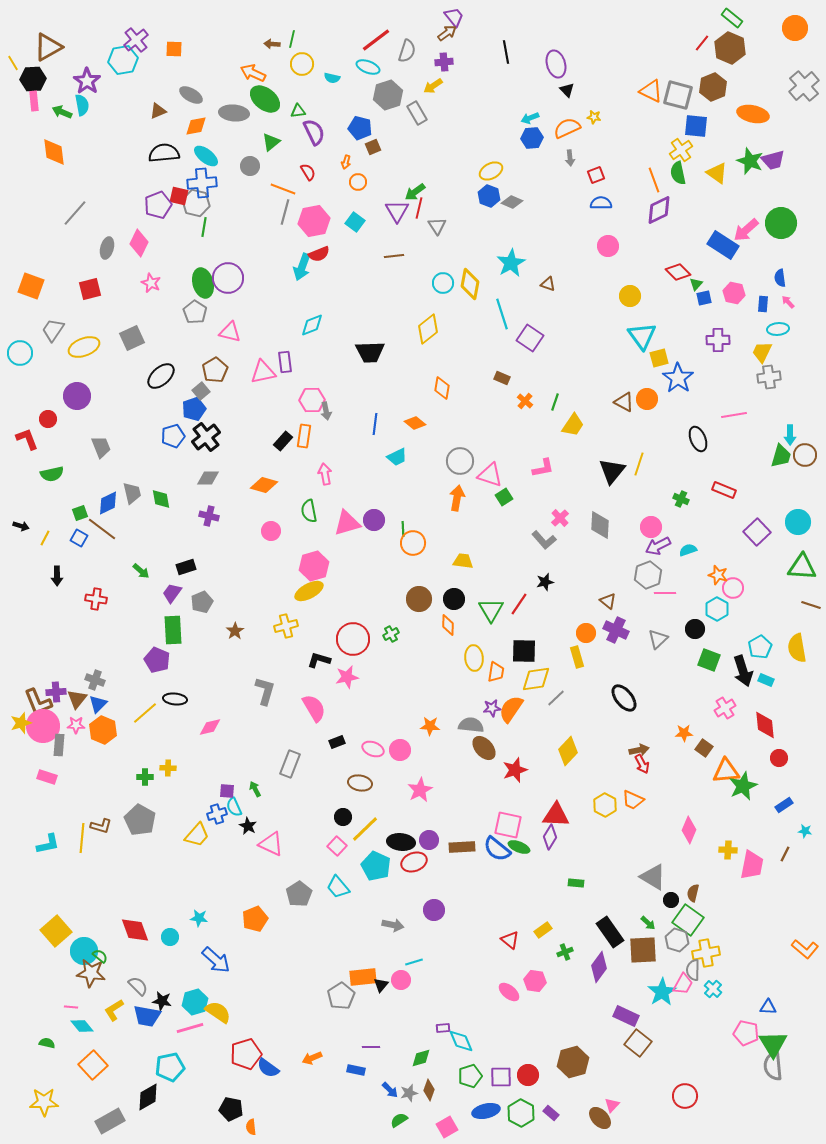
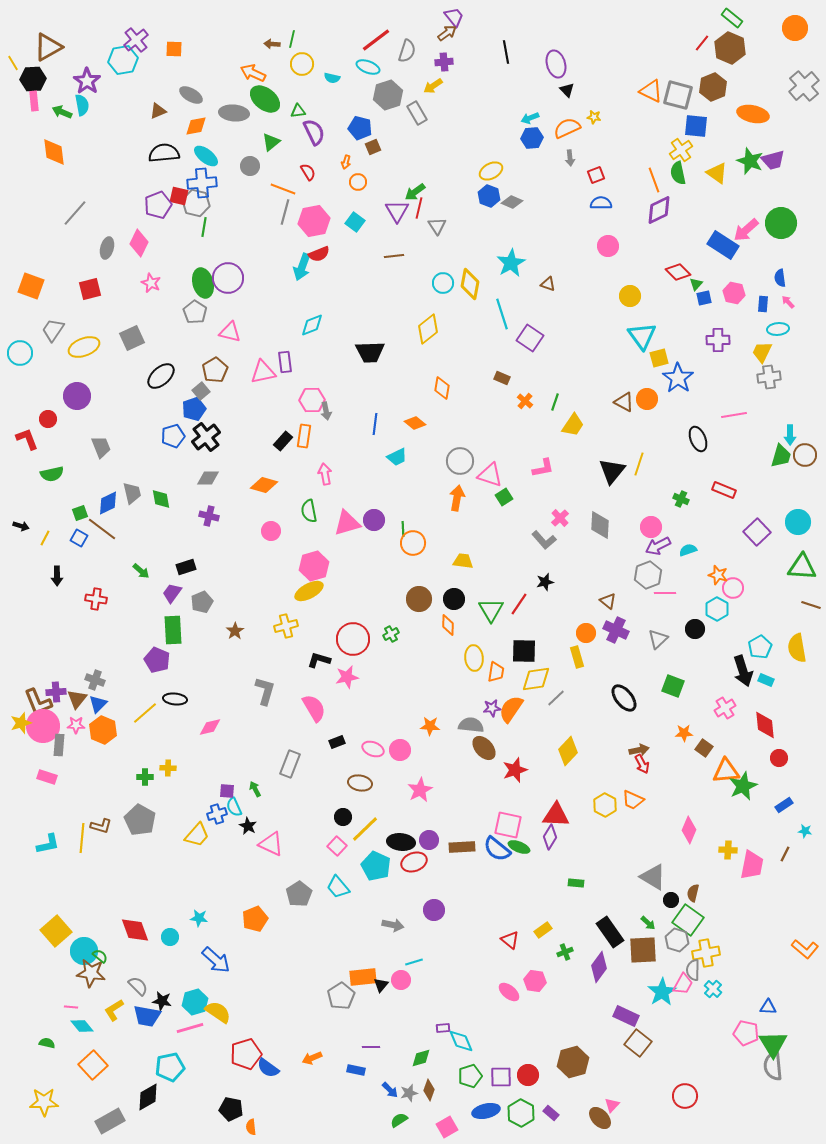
green square at (709, 660): moved 36 px left, 26 px down
